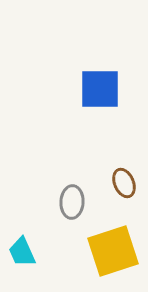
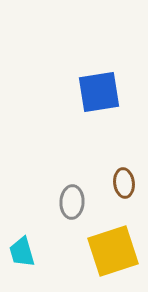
blue square: moved 1 px left, 3 px down; rotated 9 degrees counterclockwise
brown ellipse: rotated 16 degrees clockwise
cyan trapezoid: rotated 8 degrees clockwise
